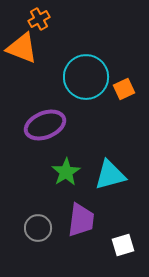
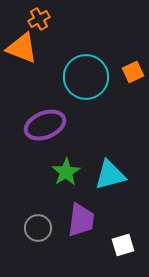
orange square: moved 9 px right, 17 px up
